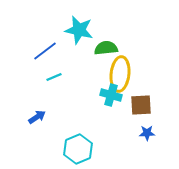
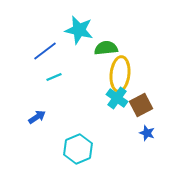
cyan cross: moved 6 px right, 3 px down; rotated 20 degrees clockwise
brown square: rotated 25 degrees counterclockwise
blue star: rotated 21 degrees clockwise
